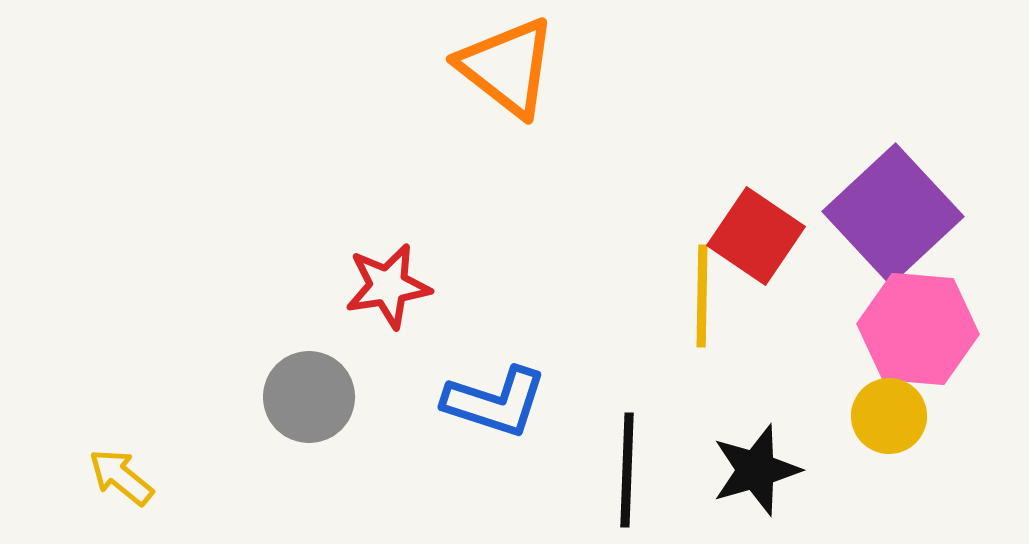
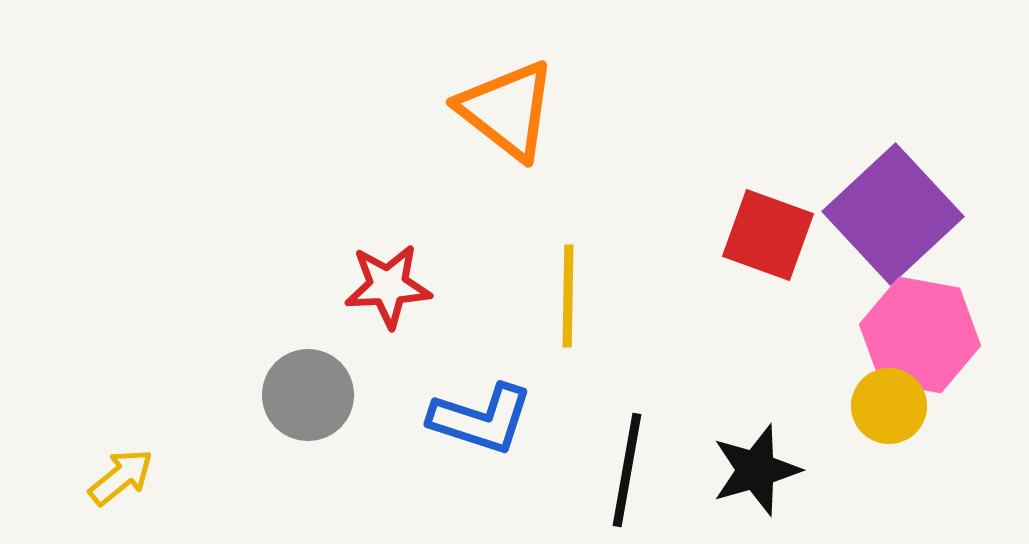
orange triangle: moved 43 px down
red square: moved 12 px right, 1 px up; rotated 14 degrees counterclockwise
red star: rotated 6 degrees clockwise
yellow line: moved 134 px left
pink hexagon: moved 2 px right, 6 px down; rotated 5 degrees clockwise
gray circle: moved 1 px left, 2 px up
blue L-shape: moved 14 px left, 17 px down
yellow circle: moved 10 px up
black line: rotated 8 degrees clockwise
yellow arrow: rotated 102 degrees clockwise
